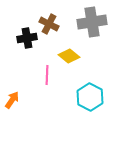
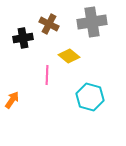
black cross: moved 4 px left
cyan hexagon: rotated 12 degrees counterclockwise
